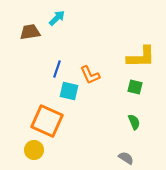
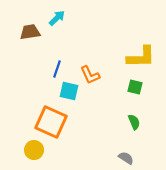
orange square: moved 4 px right, 1 px down
